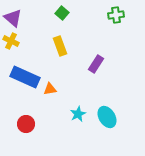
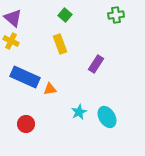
green square: moved 3 px right, 2 px down
yellow rectangle: moved 2 px up
cyan star: moved 1 px right, 2 px up
